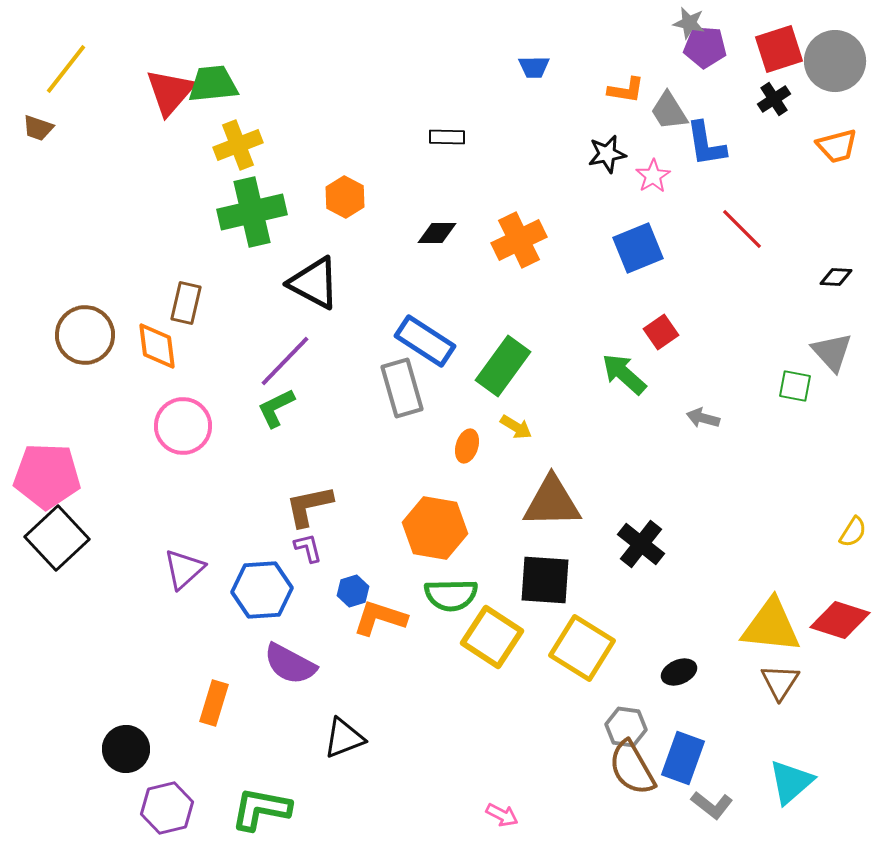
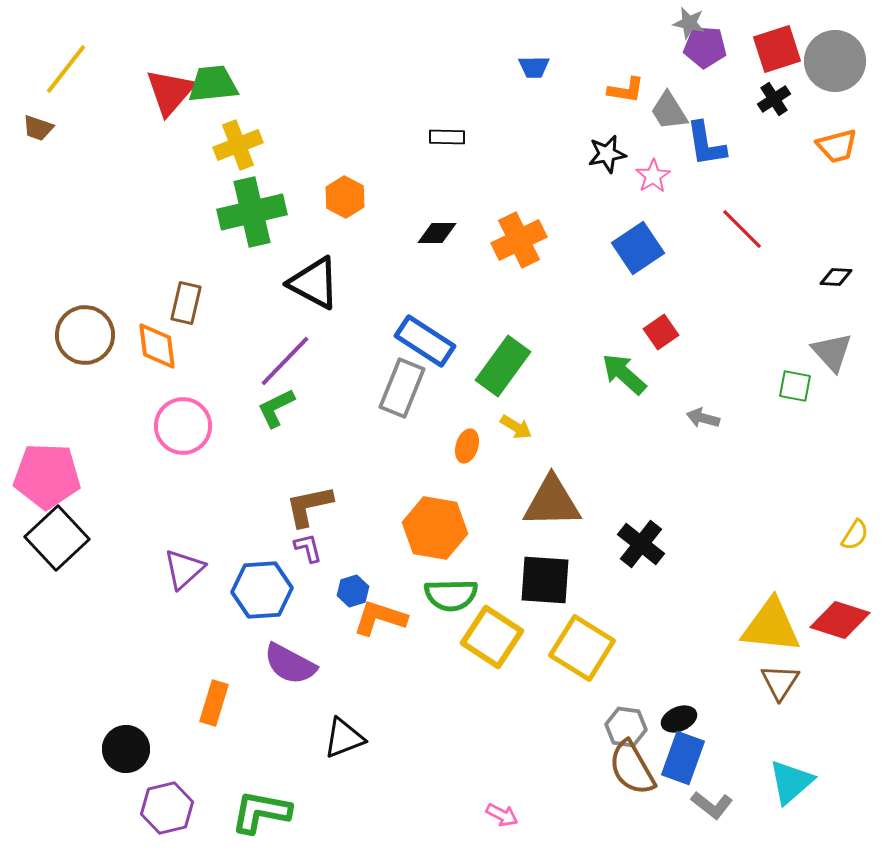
red square at (779, 49): moved 2 px left
blue square at (638, 248): rotated 12 degrees counterclockwise
gray rectangle at (402, 388): rotated 38 degrees clockwise
yellow semicircle at (853, 532): moved 2 px right, 3 px down
black ellipse at (679, 672): moved 47 px down
green L-shape at (261, 809): moved 3 px down
